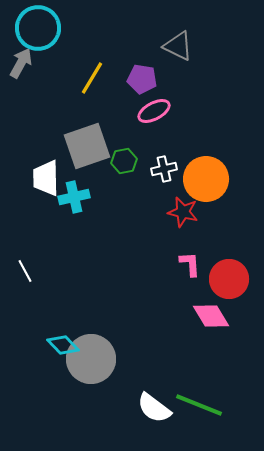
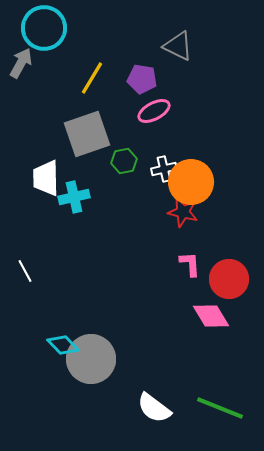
cyan circle: moved 6 px right
gray square: moved 12 px up
orange circle: moved 15 px left, 3 px down
green line: moved 21 px right, 3 px down
